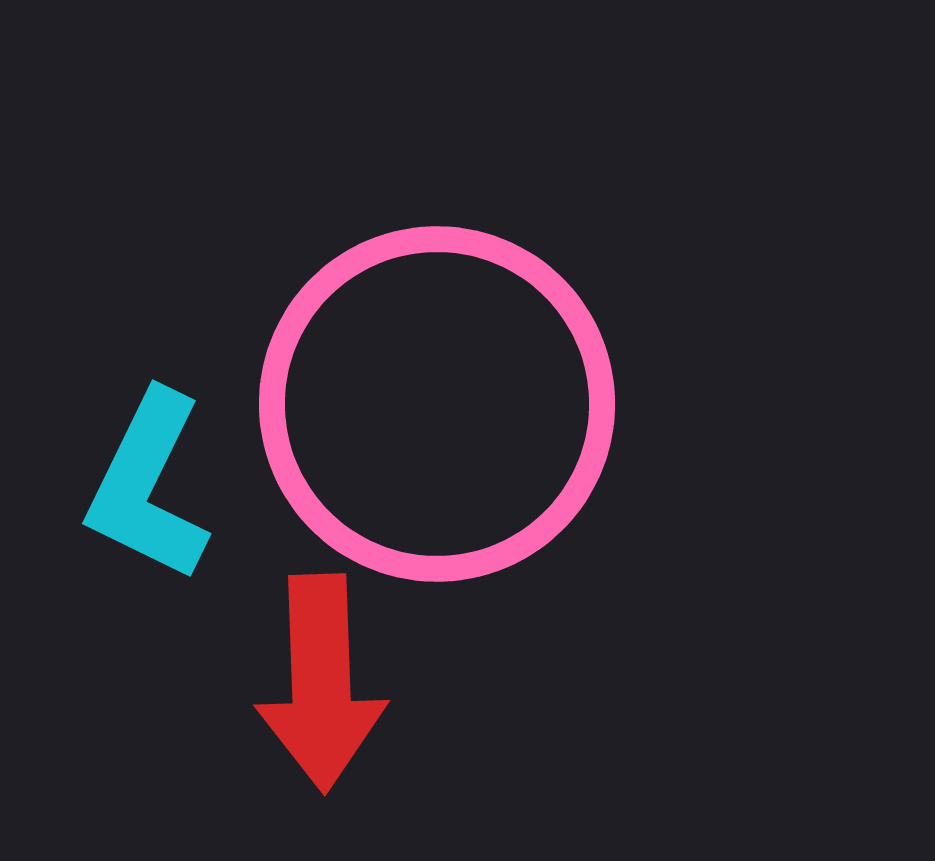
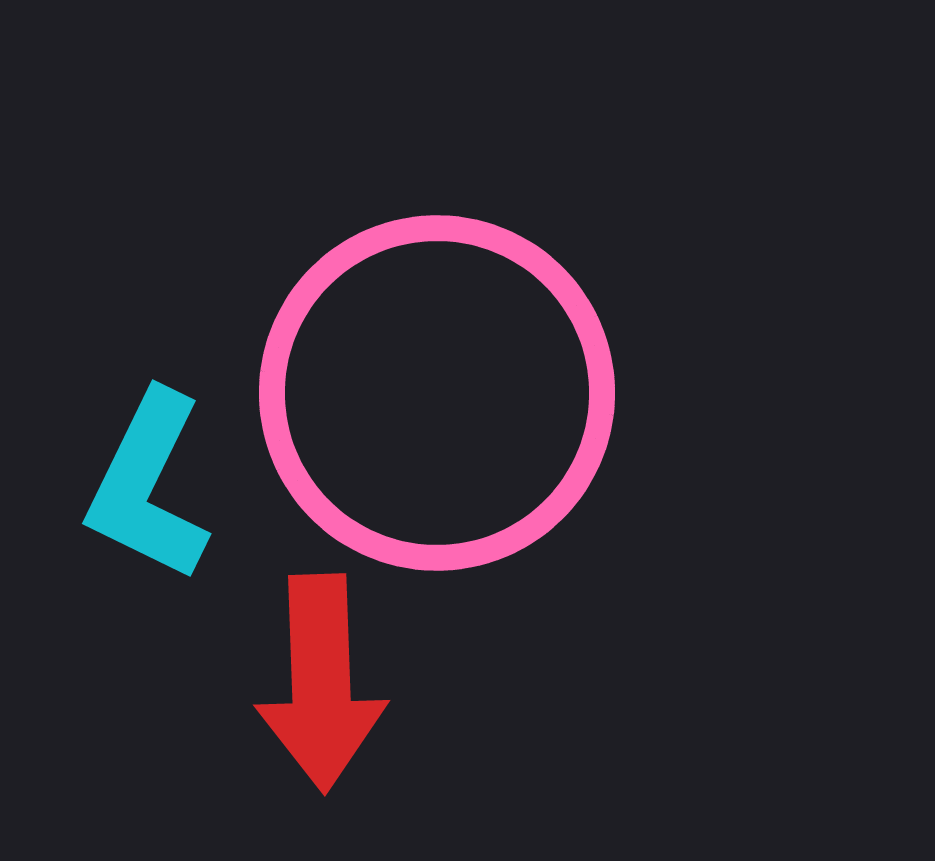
pink circle: moved 11 px up
